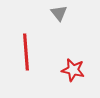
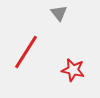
red line: rotated 36 degrees clockwise
